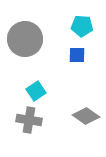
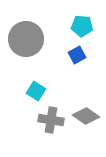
gray circle: moved 1 px right
blue square: rotated 30 degrees counterclockwise
cyan square: rotated 24 degrees counterclockwise
gray cross: moved 22 px right
